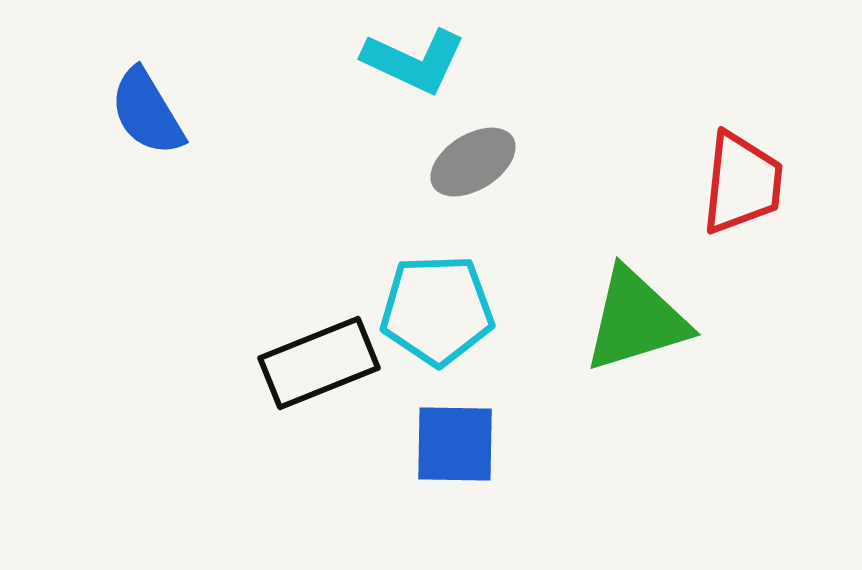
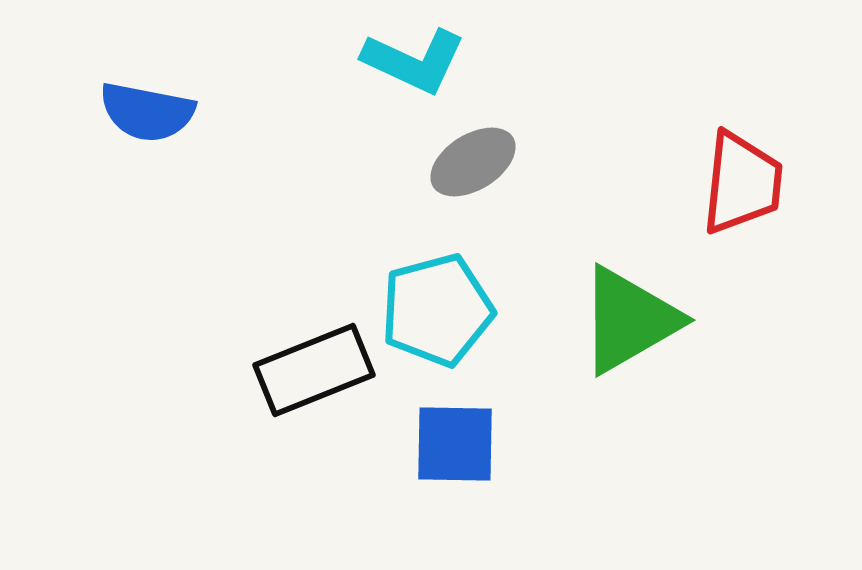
blue semicircle: rotated 48 degrees counterclockwise
cyan pentagon: rotated 13 degrees counterclockwise
green triangle: moved 7 px left; rotated 13 degrees counterclockwise
black rectangle: moved 5 px left, 7 px down
